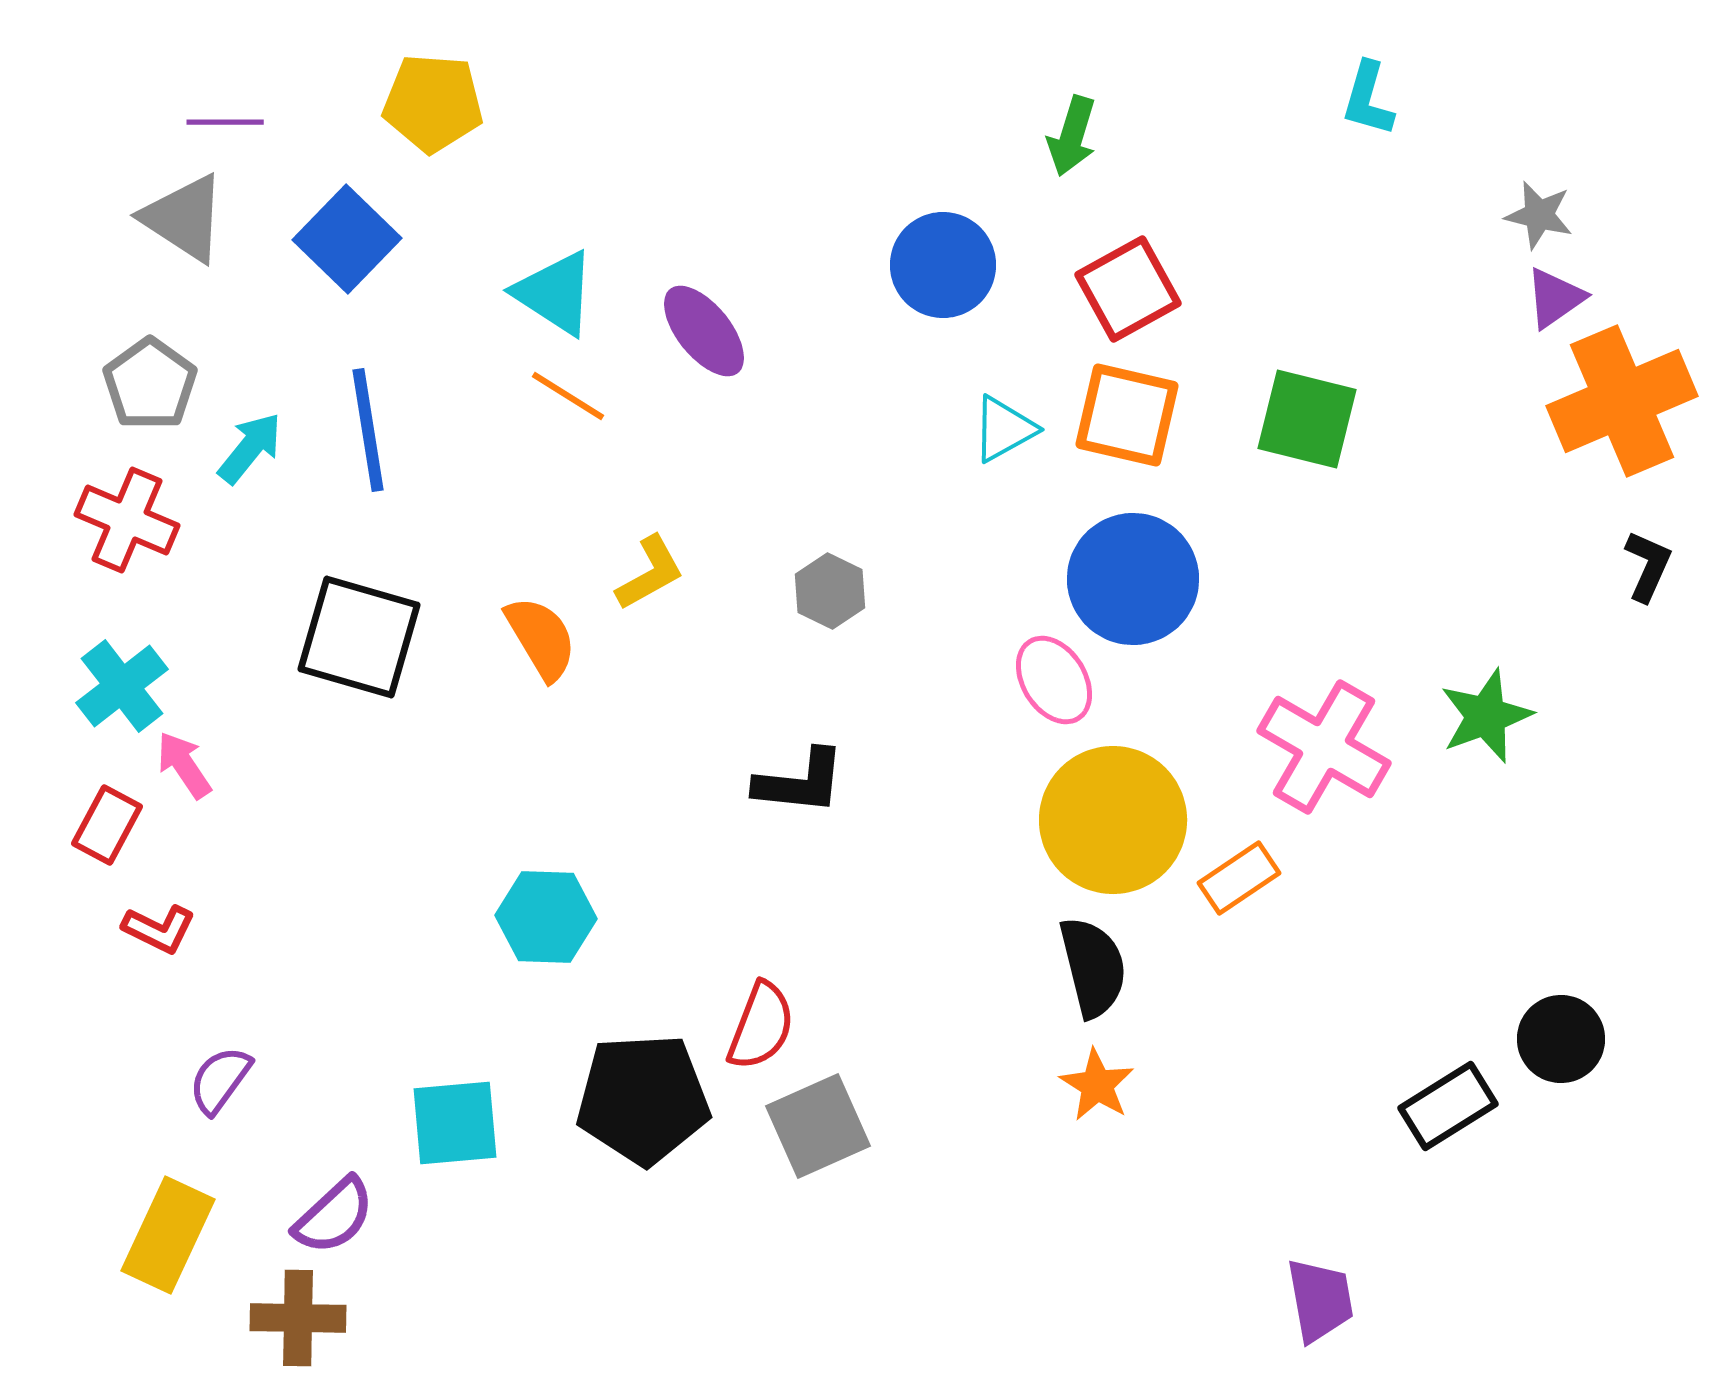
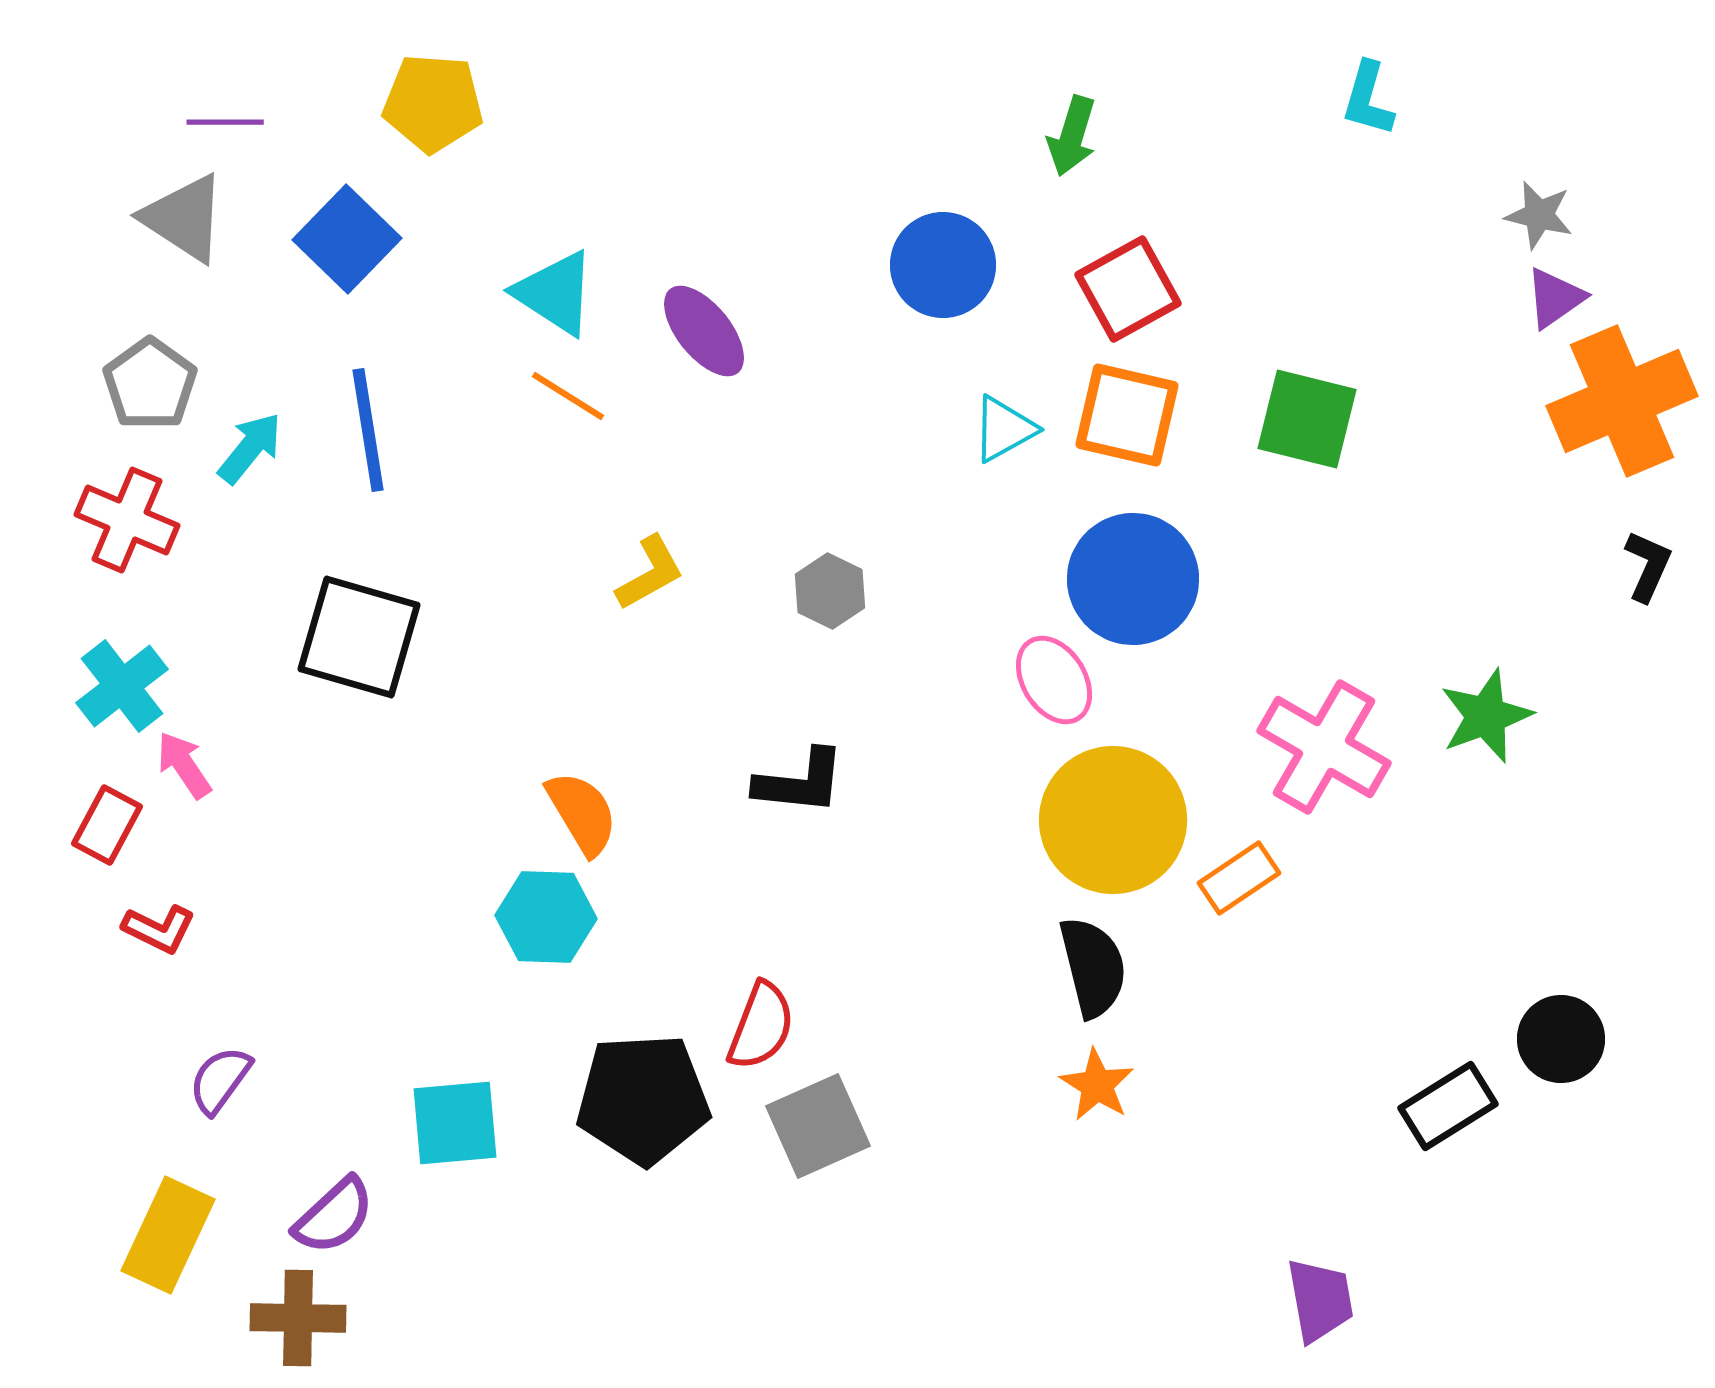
orange semicircle at (541, 638): moved 41 px right, 175 px down
